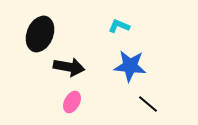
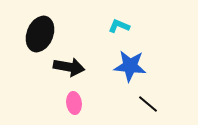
pink ellipse: moved 2 px right, 1 px down; rotated 35 degrees counterclockwise
